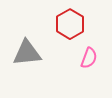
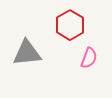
red hexagon: moved 1 px down
